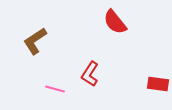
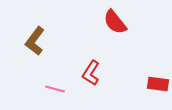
brown L-shape: rotated 20 degrees counterclockwise
red L-shape: moved 1 px right, 1 px up
